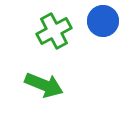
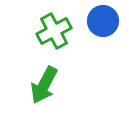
green arrow: rotated 96 degrees clockwise
